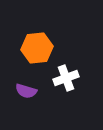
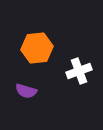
white cross: moved 13 px right, 7 px up
